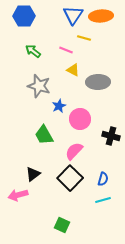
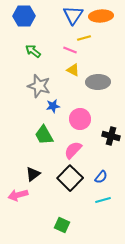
yellow line: rotated 32 degrees counterclockwise
pink line: moved 4 px right
blue star: moved 6 px left; rotated 16 degrees clockwise
pink semicircle: moved 1 px left, 1 px up
blue semicircle: moved 2 px left, 2 px up; rotated 24 degrees clockwise
